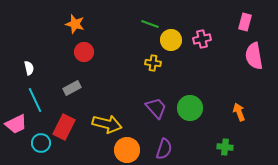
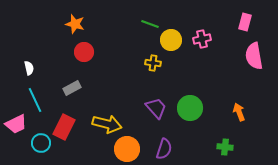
orange circle: moved 1 px up
